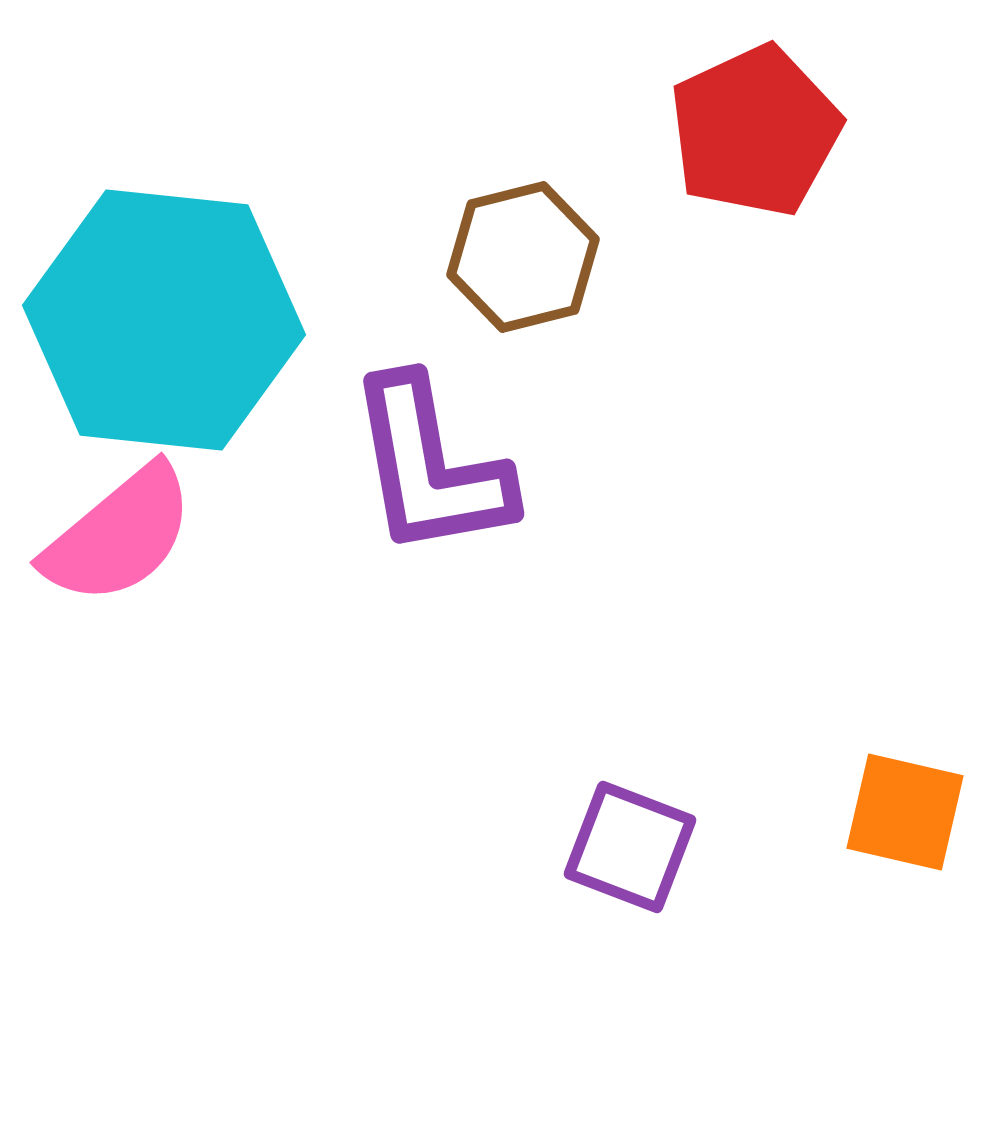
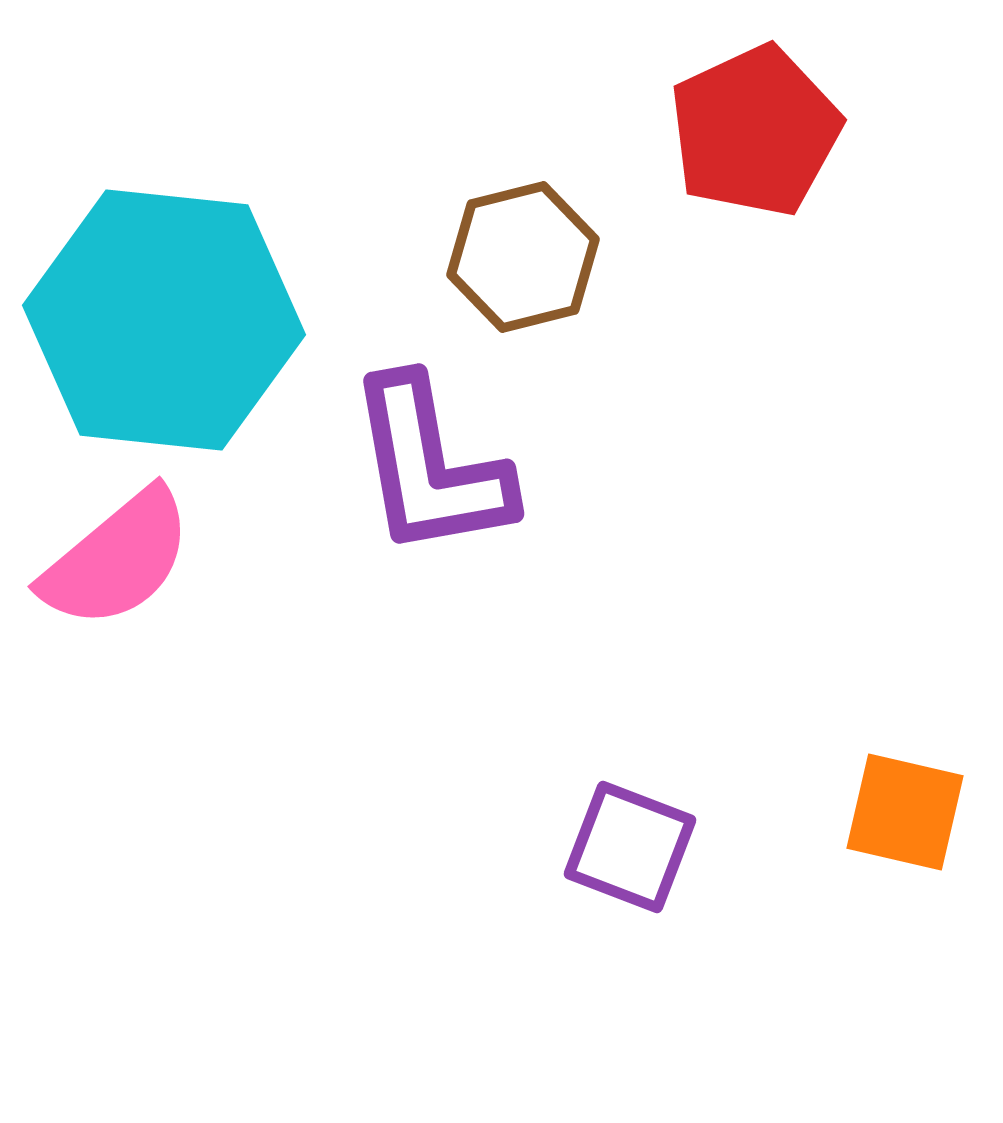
pink semicircle: moved 2 px left, 24 px down
